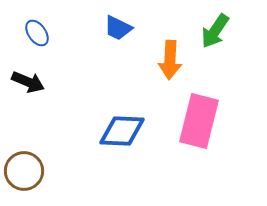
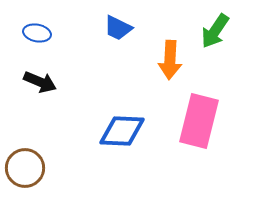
blue ellipse: rotated 44 degrees counterclockwise
black arrow: moved 12 px right
brown circle: moved 1 px right, 3 px up
